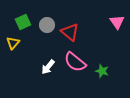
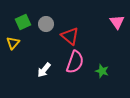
gray circle: moved 1 px left, 1 px up
red triangle: moved 4 px down
pink semicircle: rotated 110 degrees counterclockwise
white arrow: moved 4 px left, 3 px down
